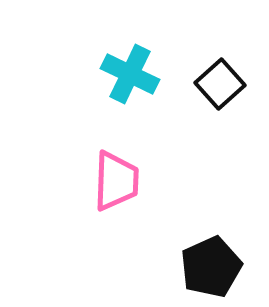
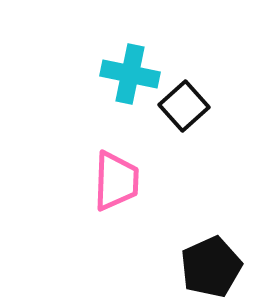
cyan cross: rotated 14 degrees counterclockwise
black square: moved 36 px left, 22 px down
